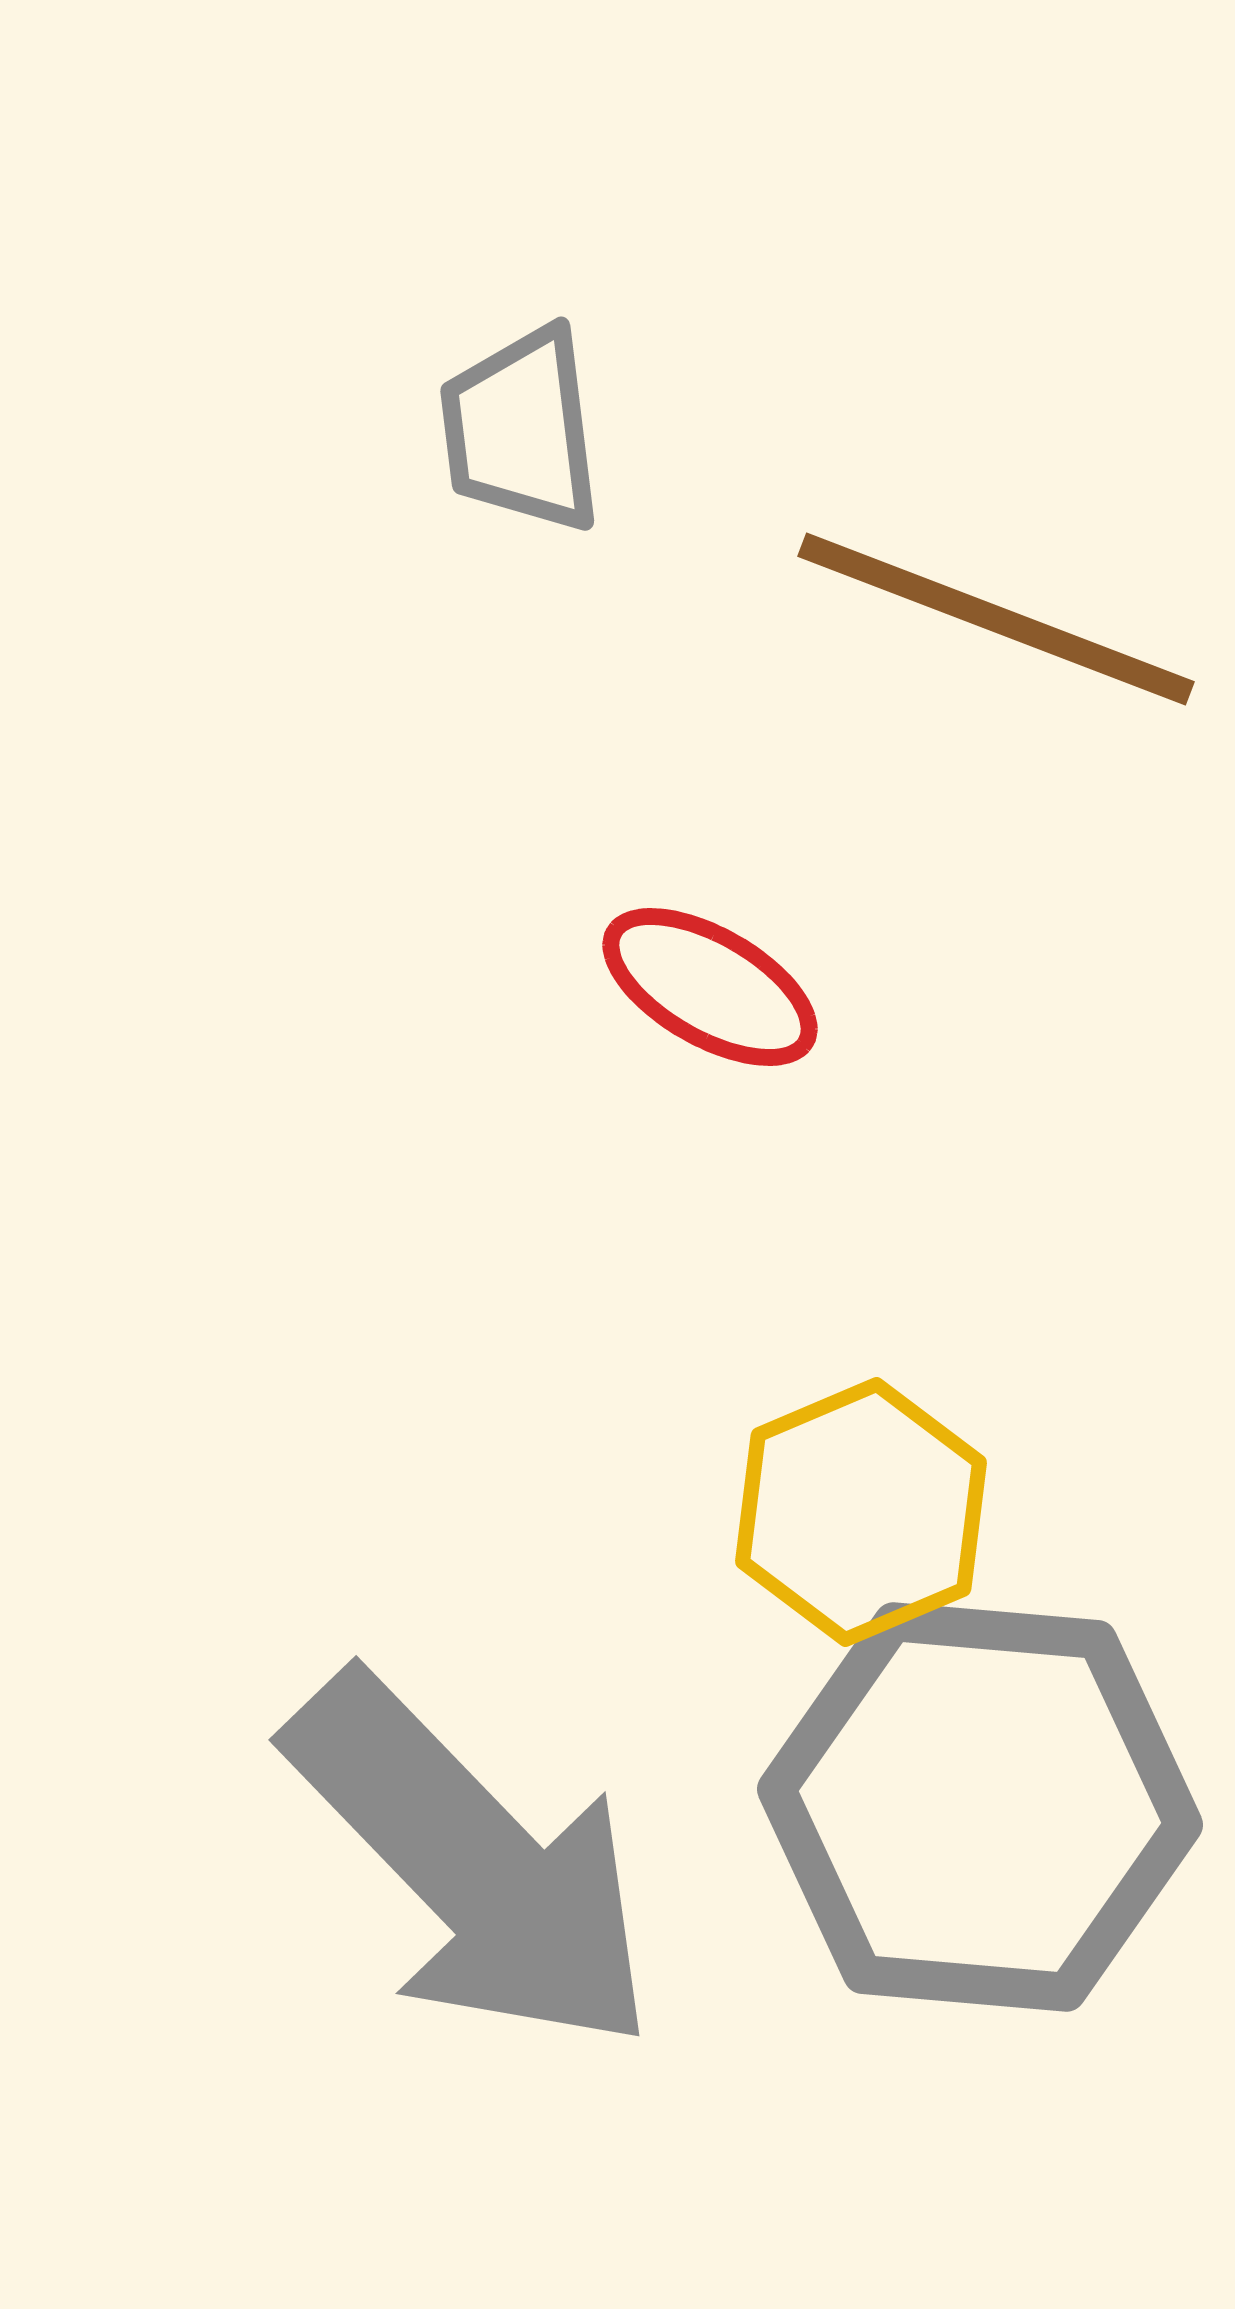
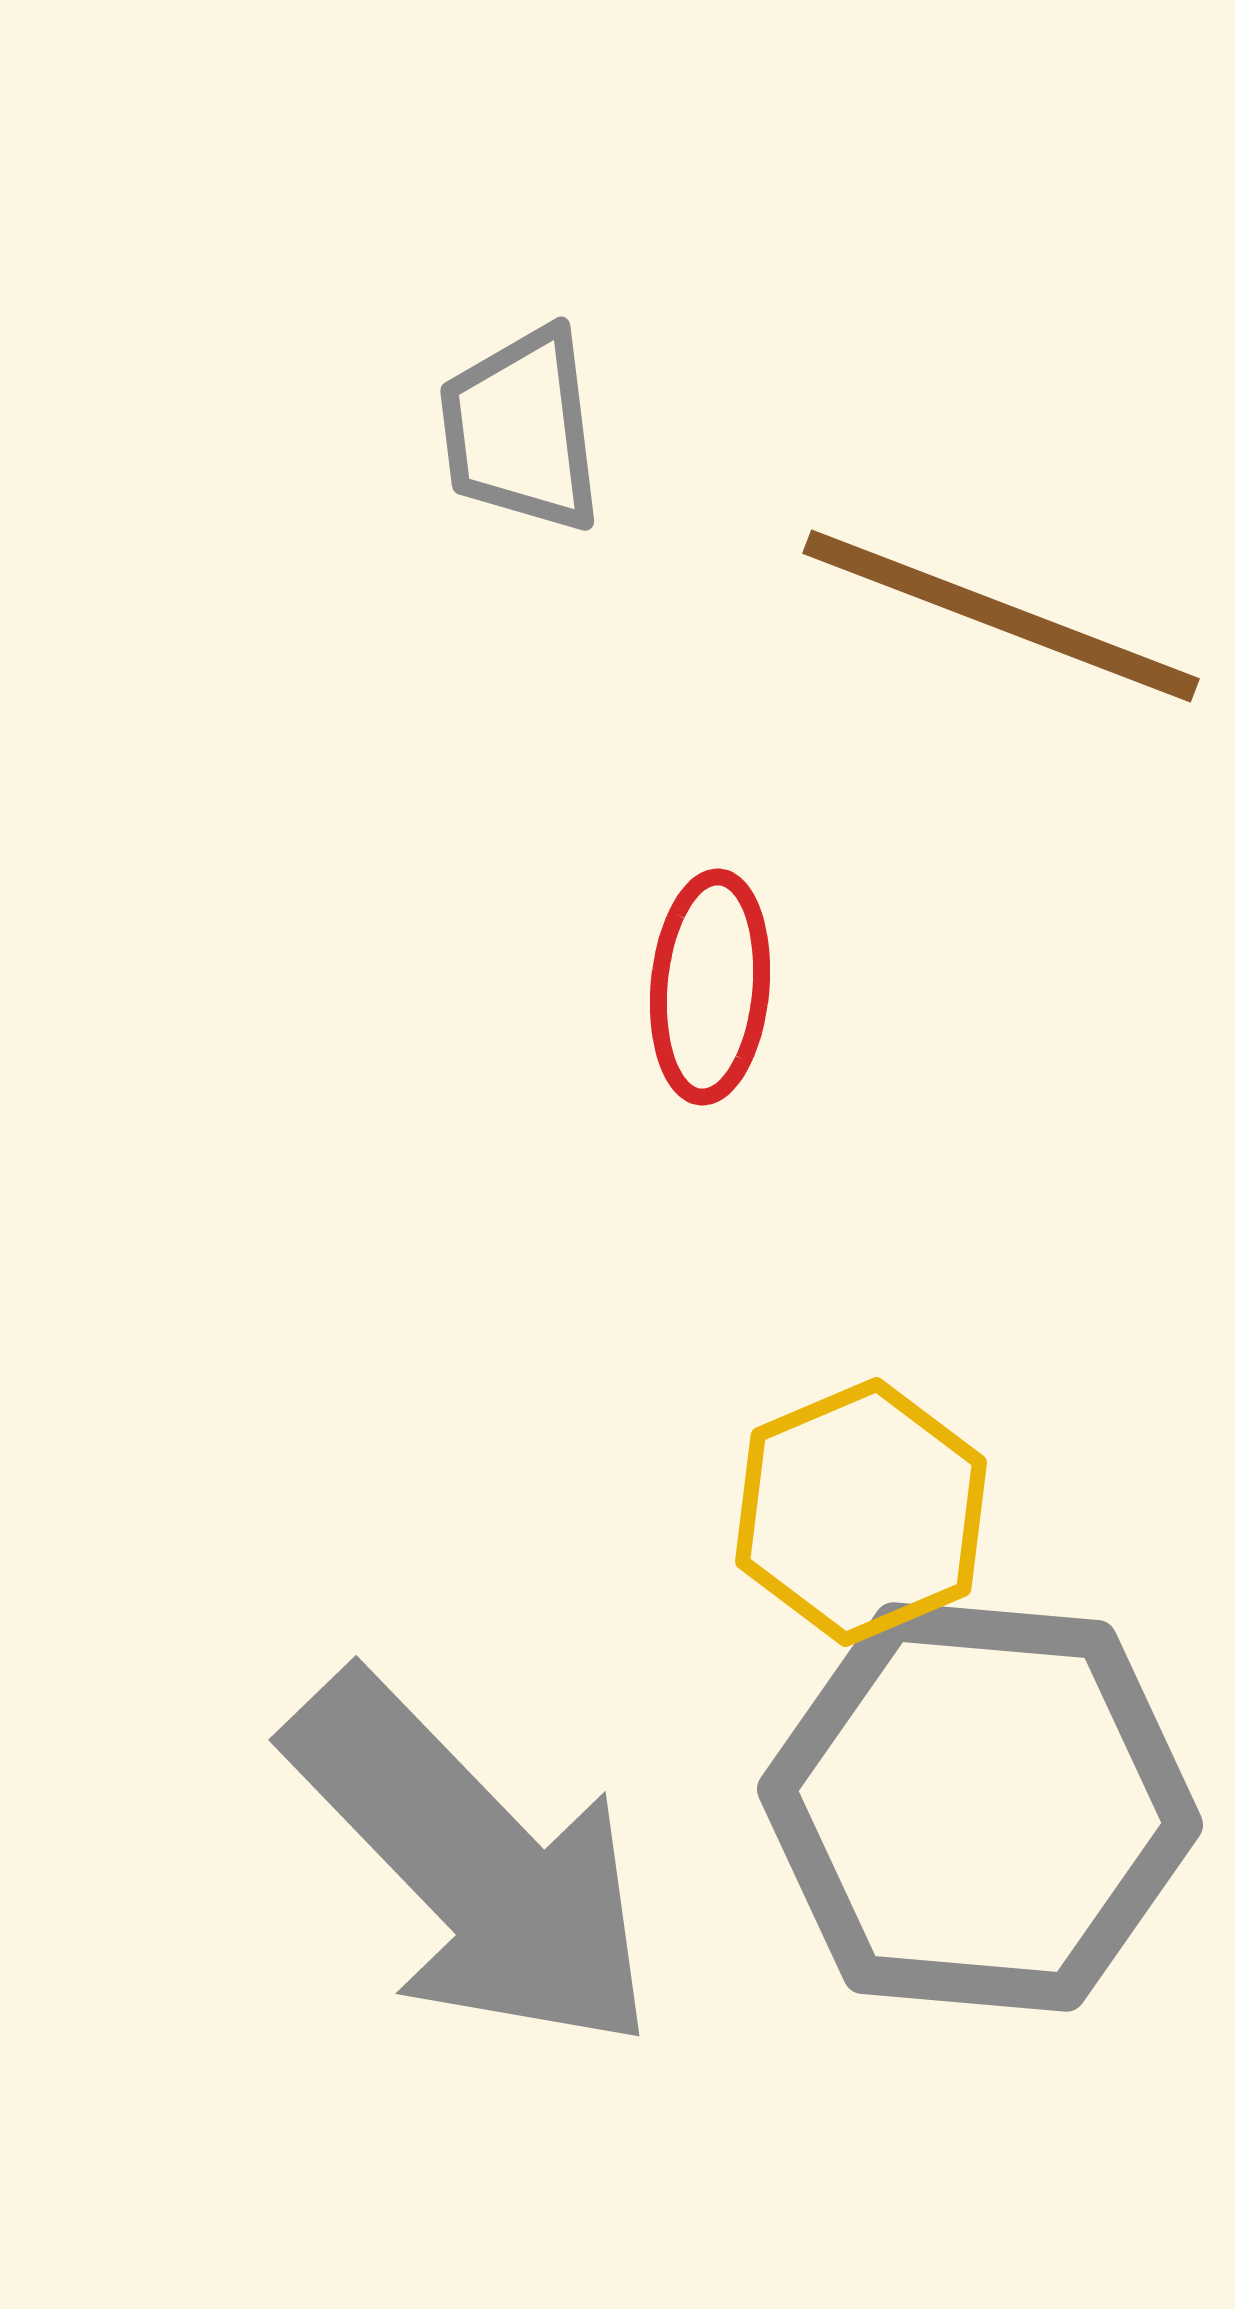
brown line: moved 5 px right, 3 px up
red ellipse: rotated 65 degrees clockwise
